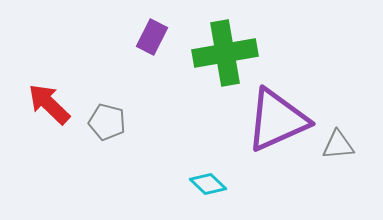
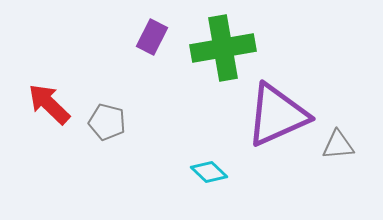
green cross: moved 2 px left, 5 px up
purple triangle: moved 5 px up
cyan diamond: moved 1 px right, 12 px up
